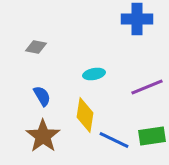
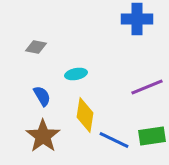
cyan ellipse: moved 18 px left
